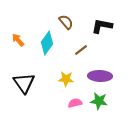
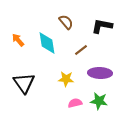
cyan diamond: rotated 45 degrees counterclockwise
purple ellipse: moved 3 px up
